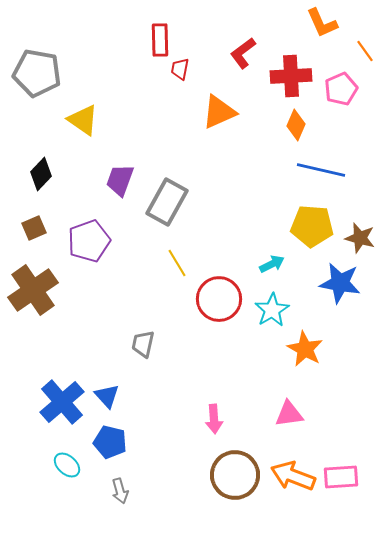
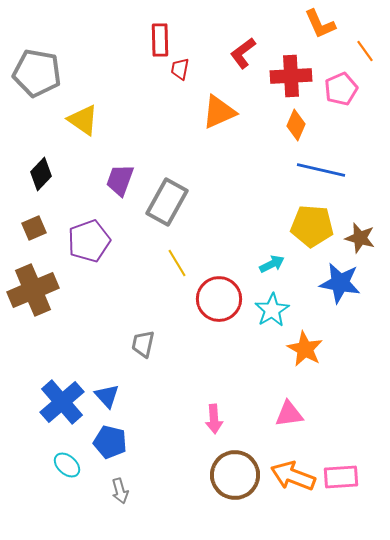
orange L-shape: moved 2 px left, 1 px down
brown cross: rotated 12 degrees clockwise
